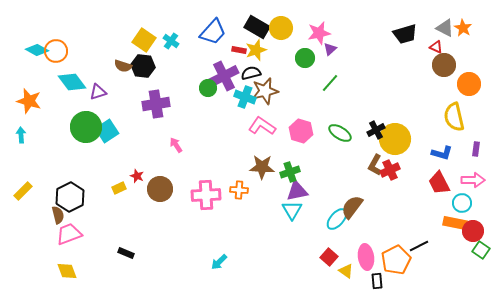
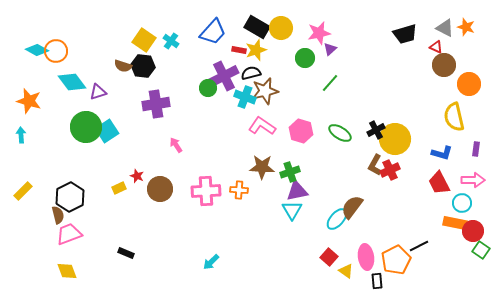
orange star at (463, 28): moved 3 px right, 1 px up; rotated 12 degrees counterclockwise
pink cross at (206, 195): moved 4 px up
cyan arrow at (219, 262): moved 8 px left
